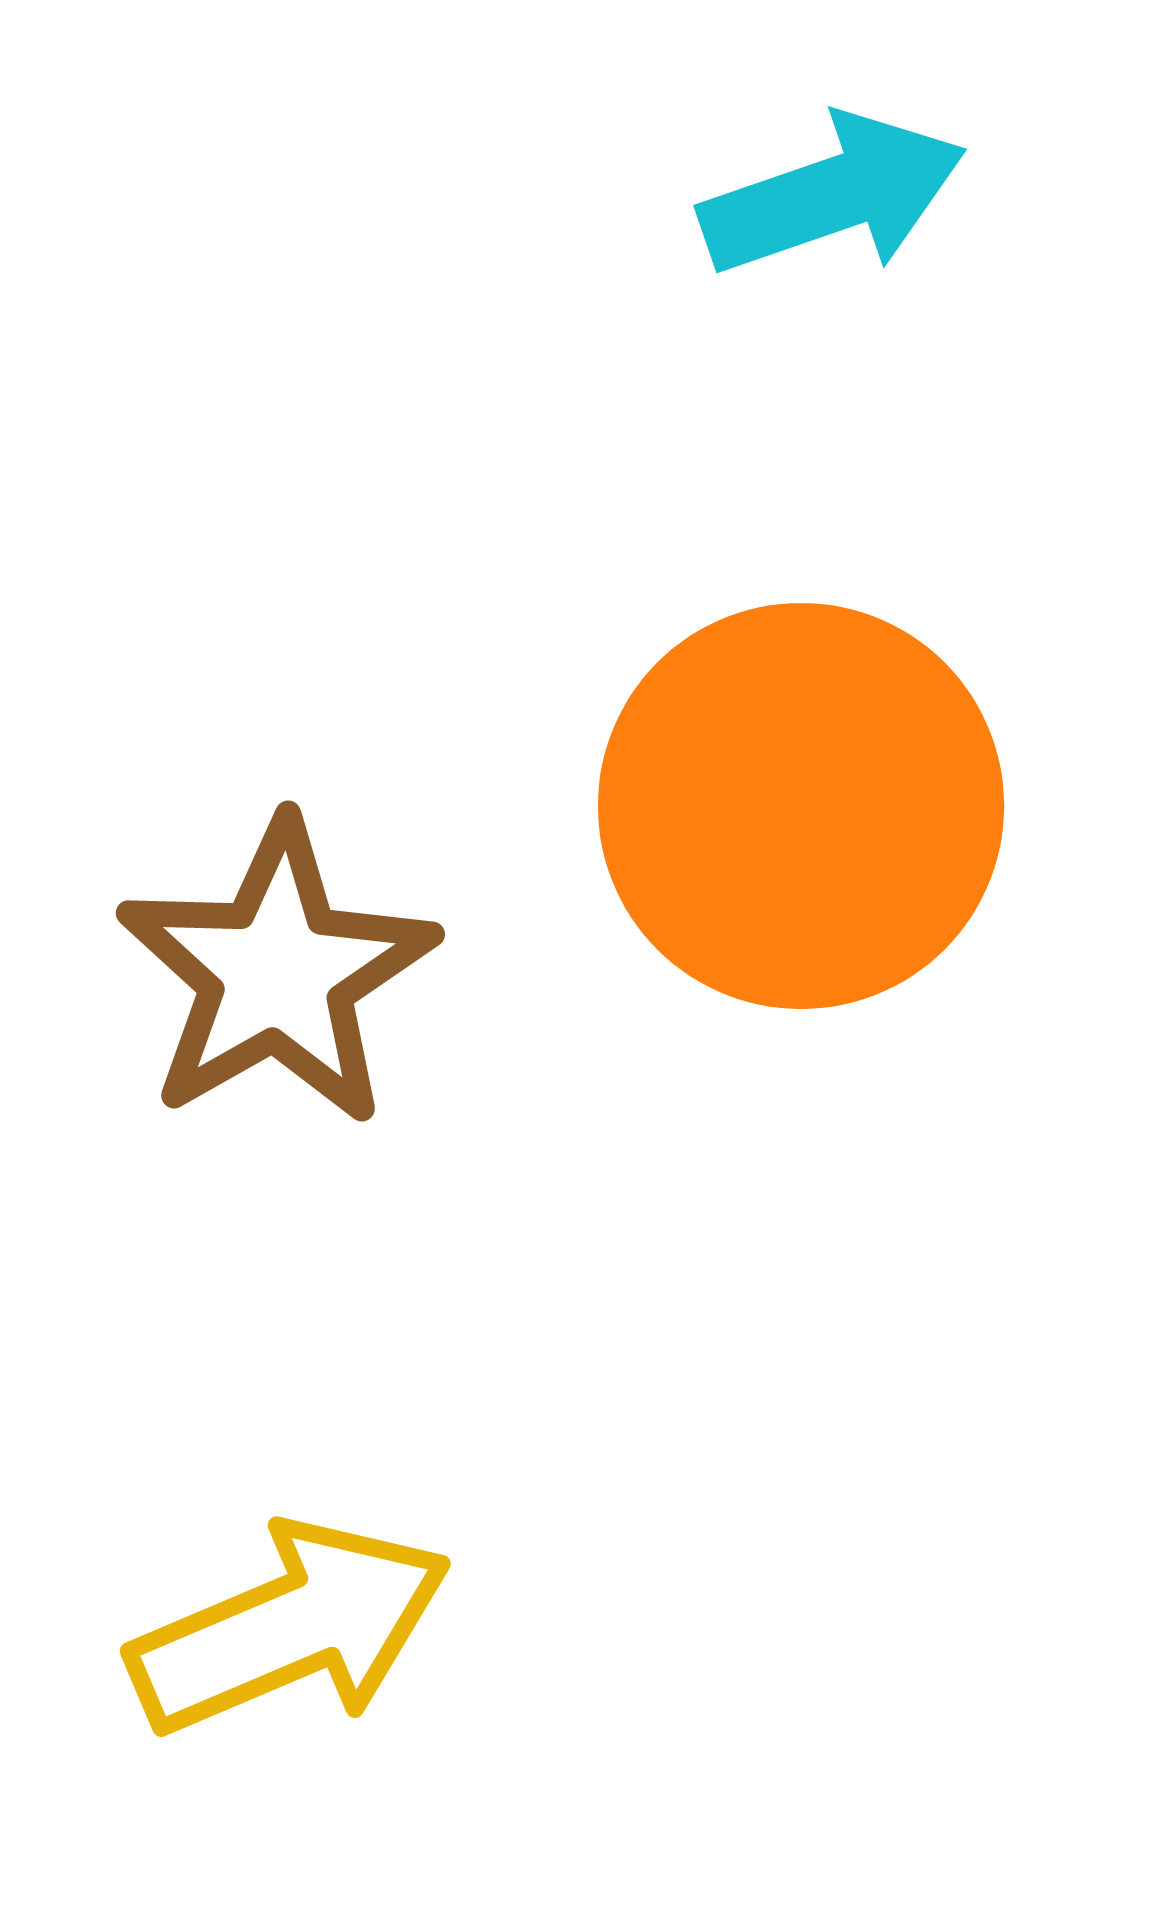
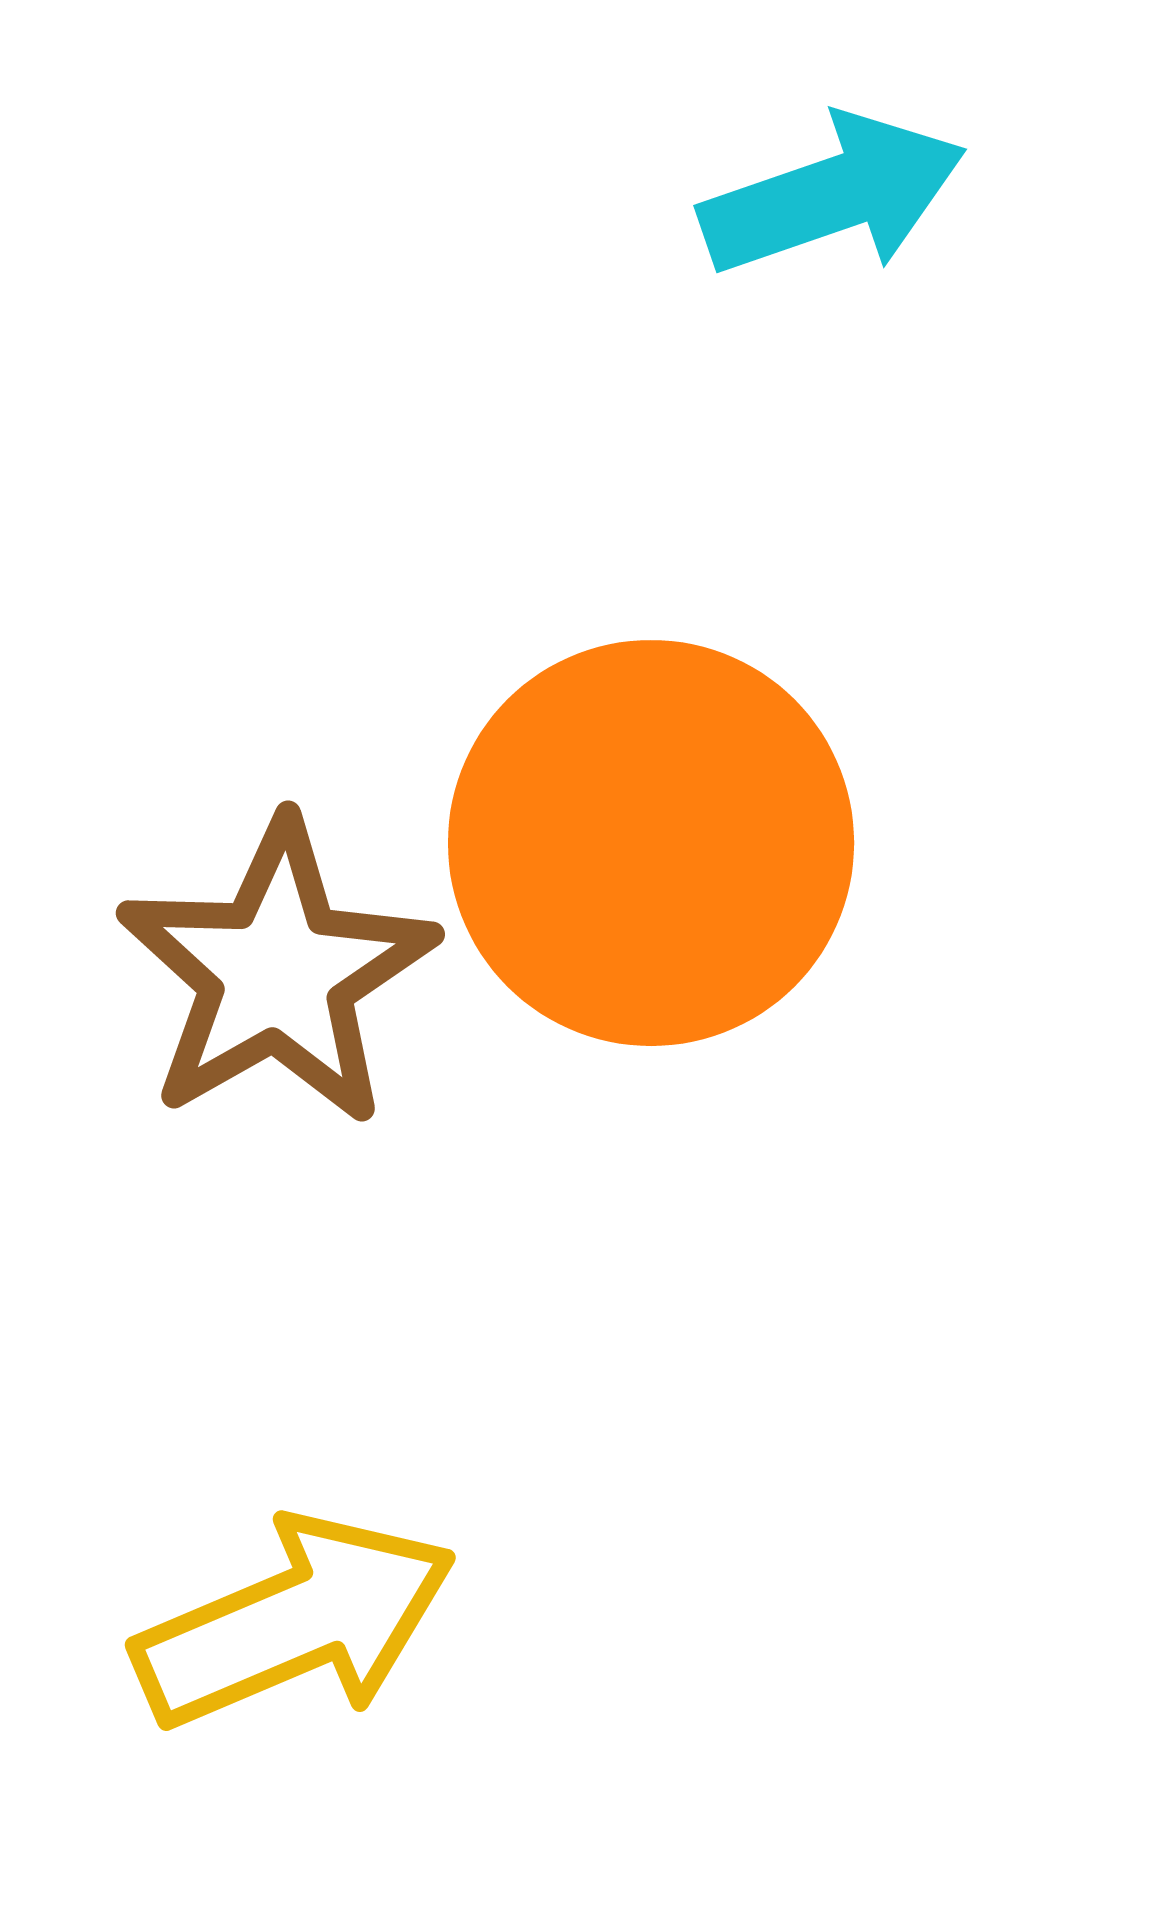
orange circle: moved 150 px left, 37 px down
yellow arrow: moved 5 px right, 6 px up
